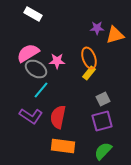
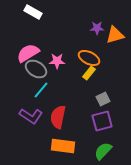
white rectangle: moved 2 px up
orange ellipse: rotated 45 degrees counterclockwise
